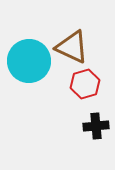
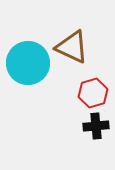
cyan circle: moved 1 px left, 2 px down
red hexagon: moved 8 px right, 9 px down
